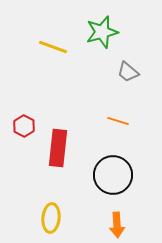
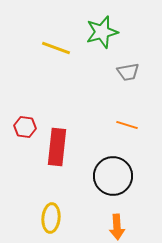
yellow line: moved 3 px right, 1 px down
gray trapezoid: rotated 50 degrees counterclockwise
orange line: moved 9 px right, 4 px down
red hexagon: moved 1 px right, 1 px down; rotated 20 degrees counterclockwise
red rectangle: moved 1 px left, 1 px up
black circle: moved 1 px down
orange arrow: moved 2 px down
